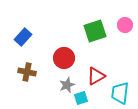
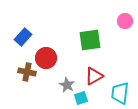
pink circle: moved 4 px up
green square: moved 5 px left, 9 px down; rotated 10 degrees clockwise
red circle: moved 18 px left
red triangle: moved 2 px left
gray star: rotated 21 degrees counterclockwise
